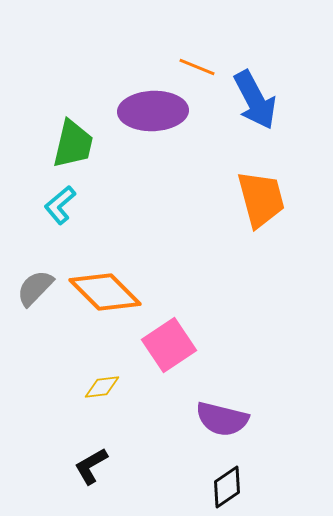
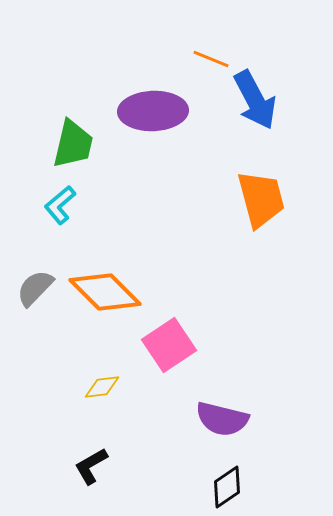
orange line: moved 14 px right, 8 px up
